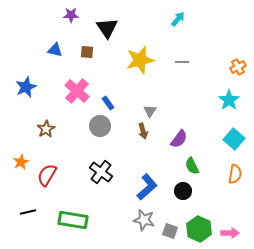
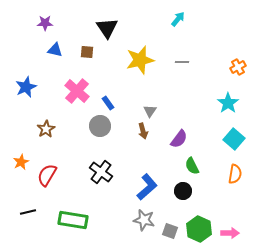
purple star: moved 26 px left, 8 px down
cyan star: moved 1 px left, 3 px down
